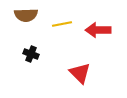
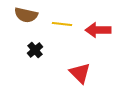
brown semicircle: rotated 15 degrees clockwise
yellow line: rotated 18 degrees clockwise
black cross: moved 4 px right, 4 px up; rotated 28 degrees clockwise
